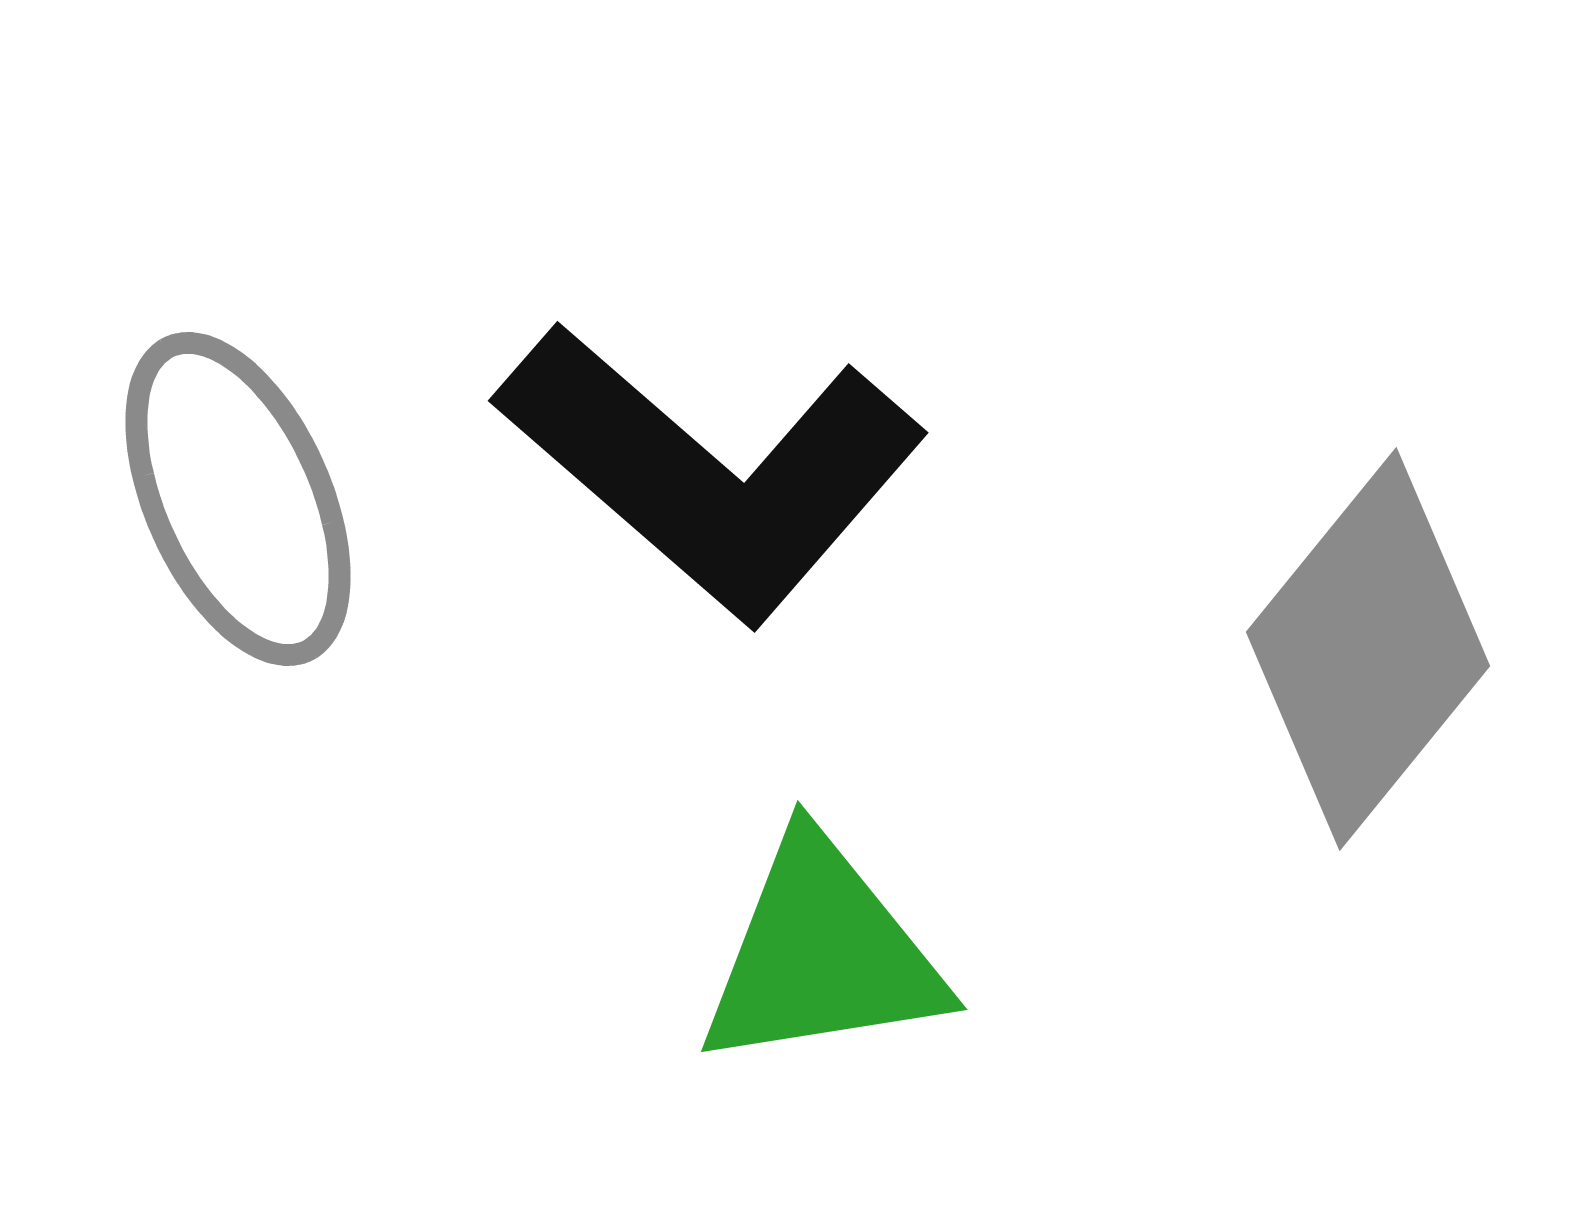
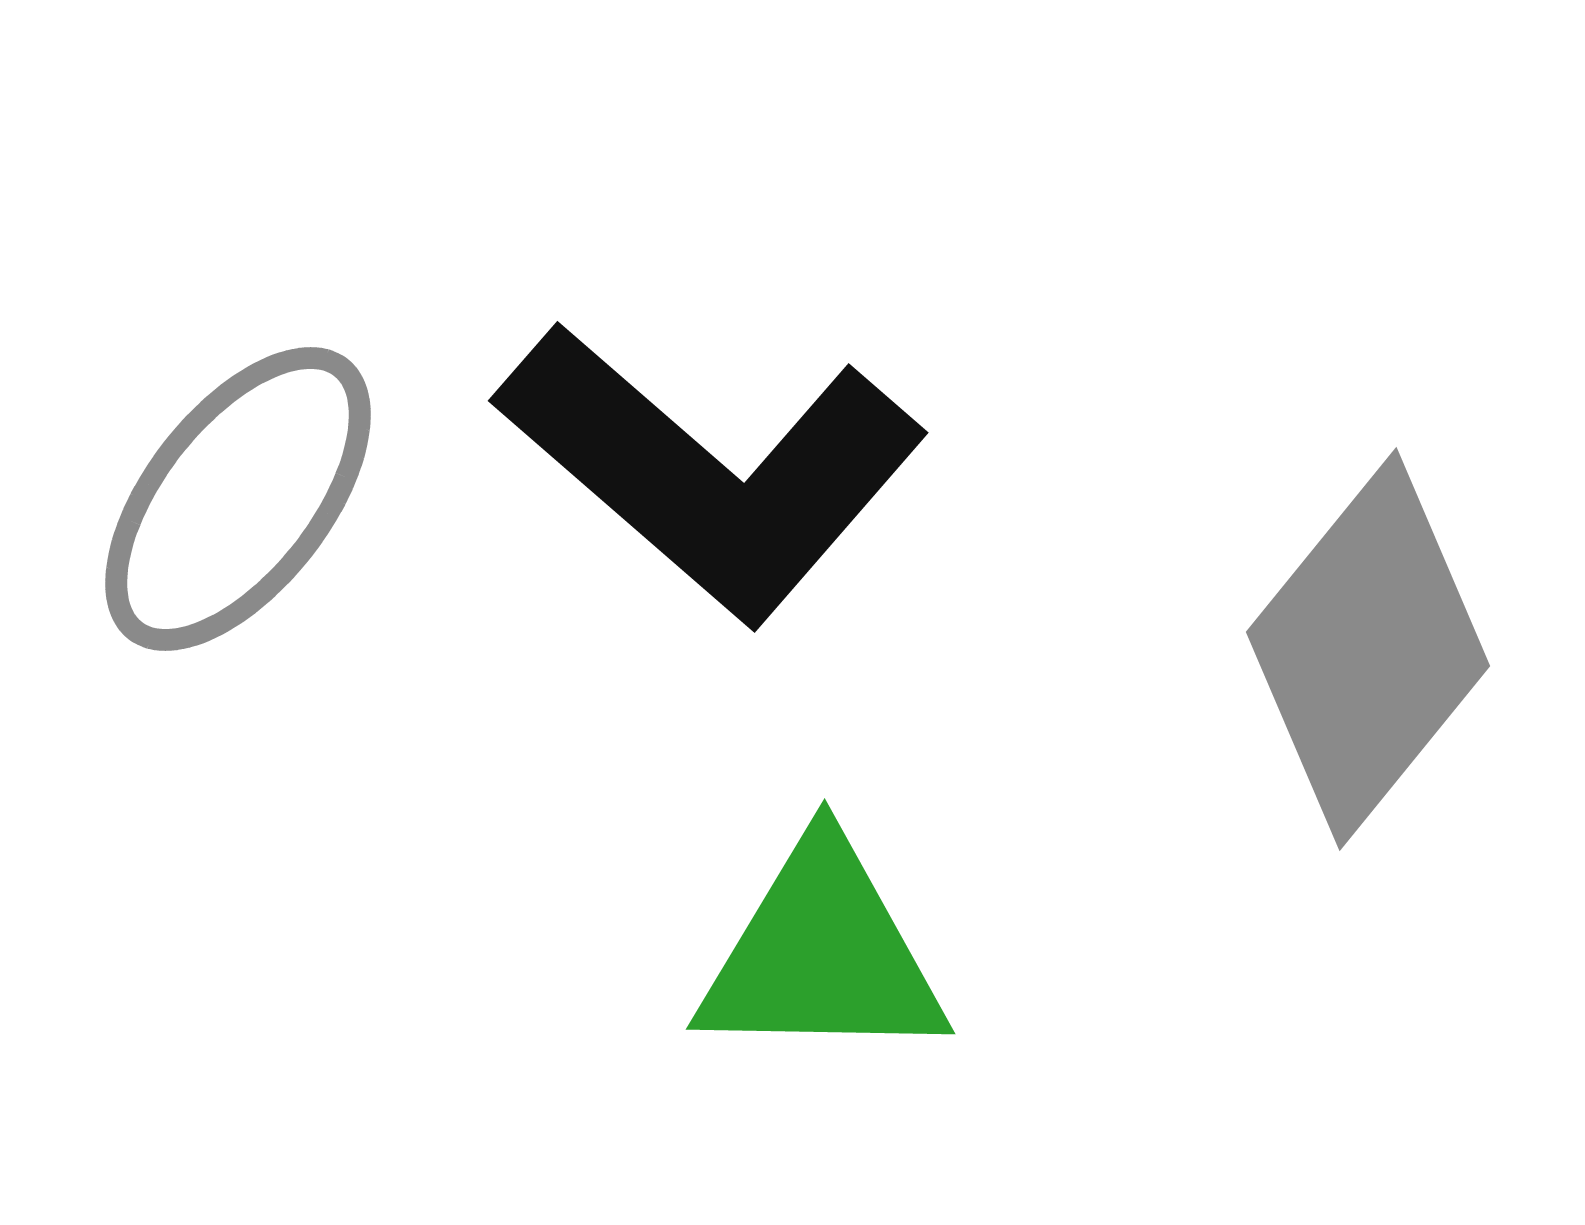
gray ellipse: rotated 62 degrees clockwise
green triangle: rotated 10 degrees clockwise
